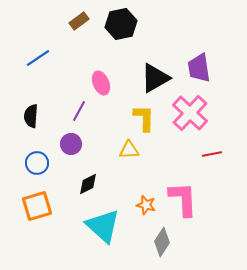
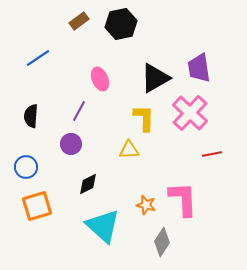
pink ellipse: moved 1 px left, 4 px up
blue circle: moved 11 px left, 4 px down
